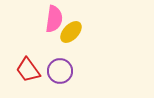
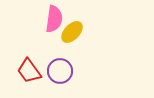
yellow ellipse: moved 1 px right
red trapezoid: moved 1 px right, 1 px down
